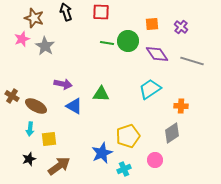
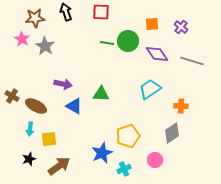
brown star: moved 1 px right; rotated 24 degrees counterclockwise
pink star: rotated 21 degrees counterclockwise
